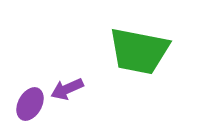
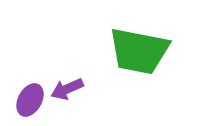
purple ellipse: moved 4 px up
